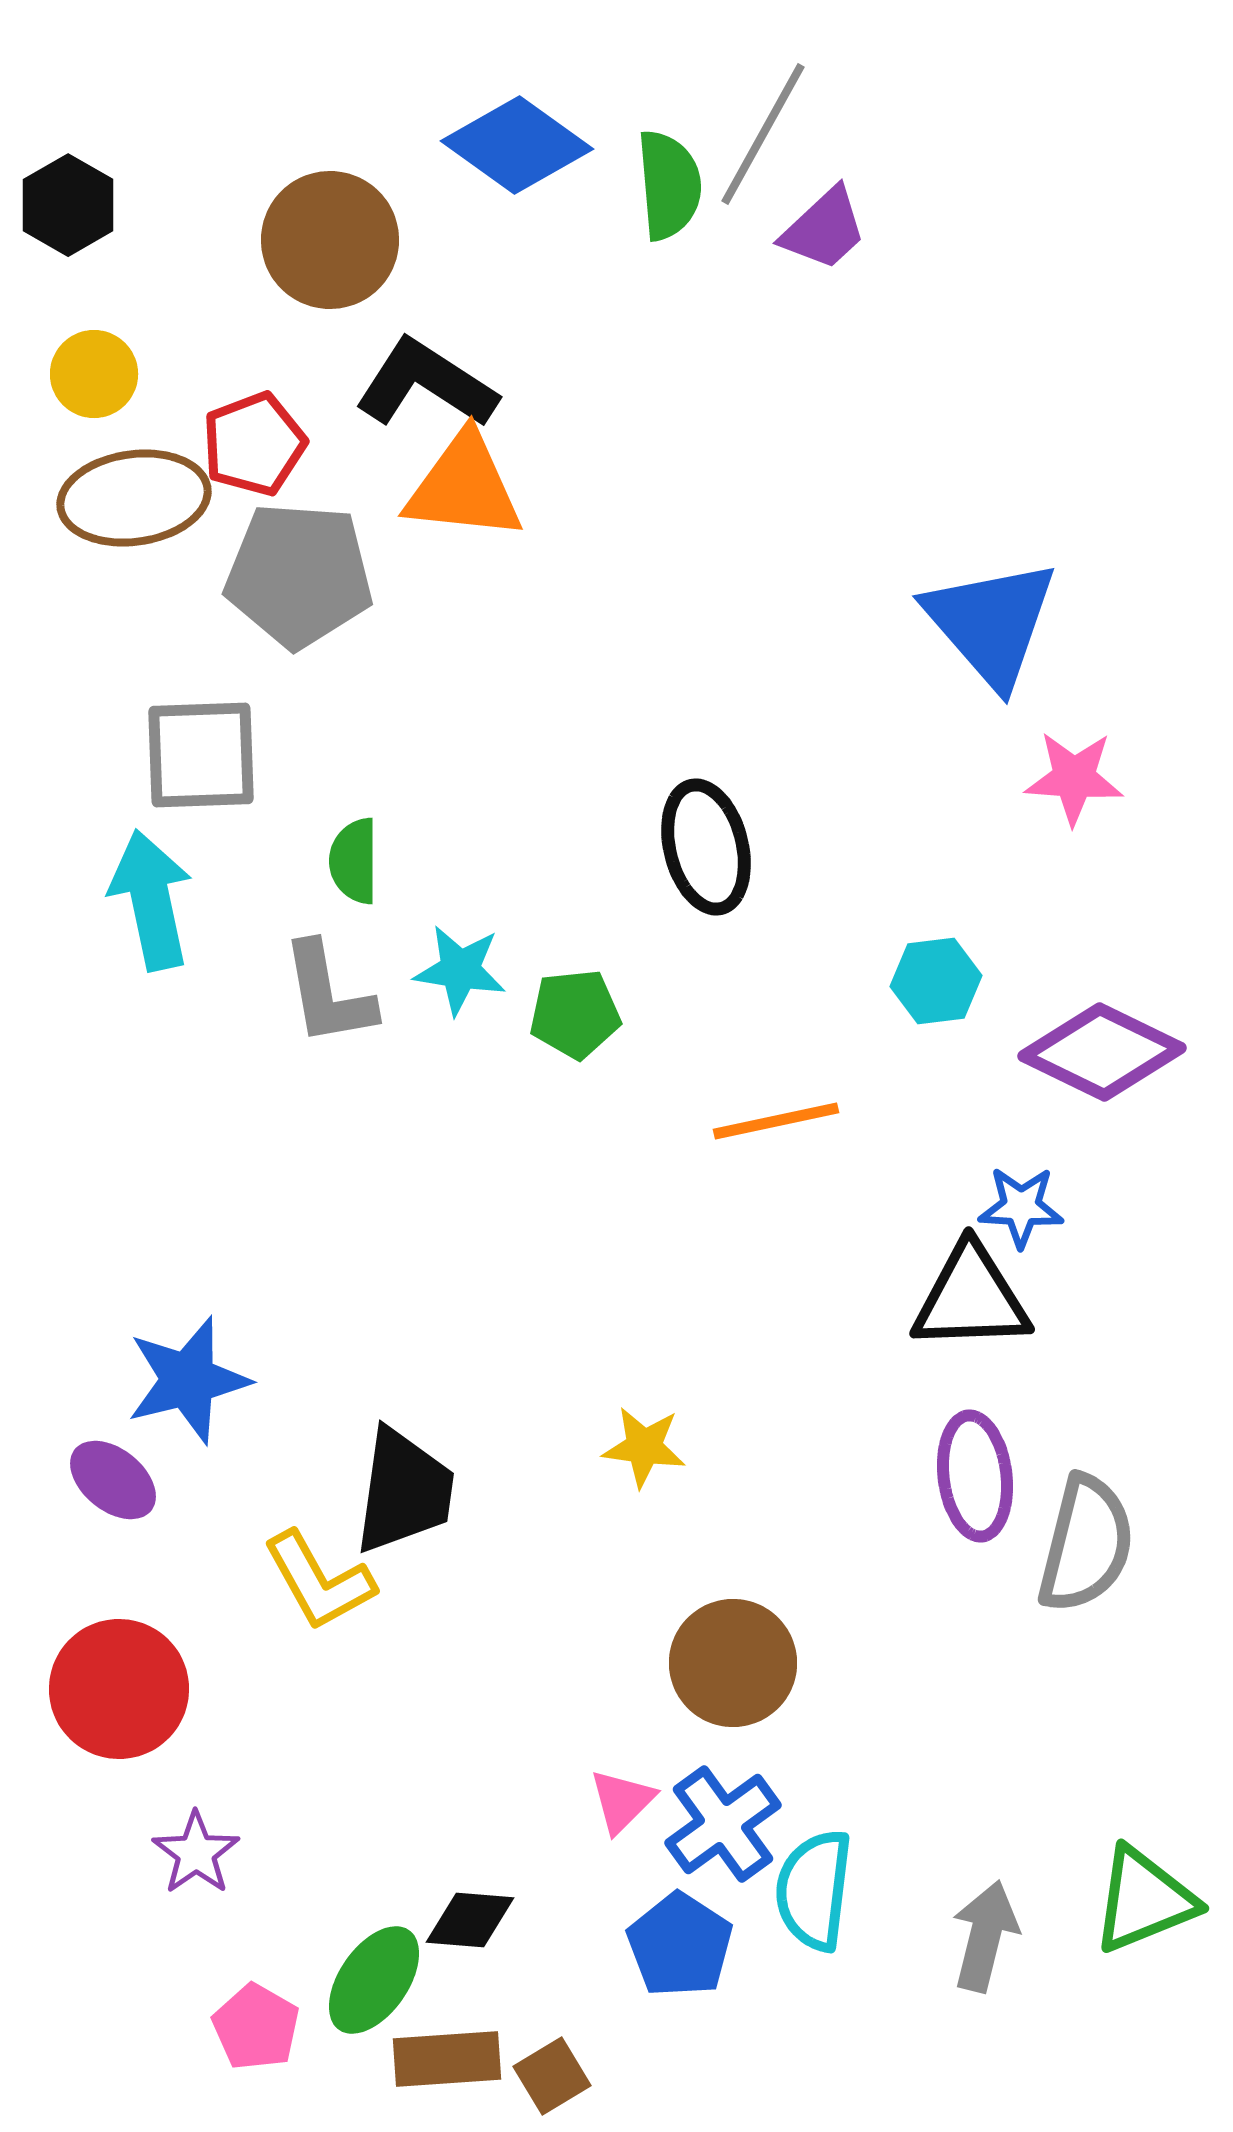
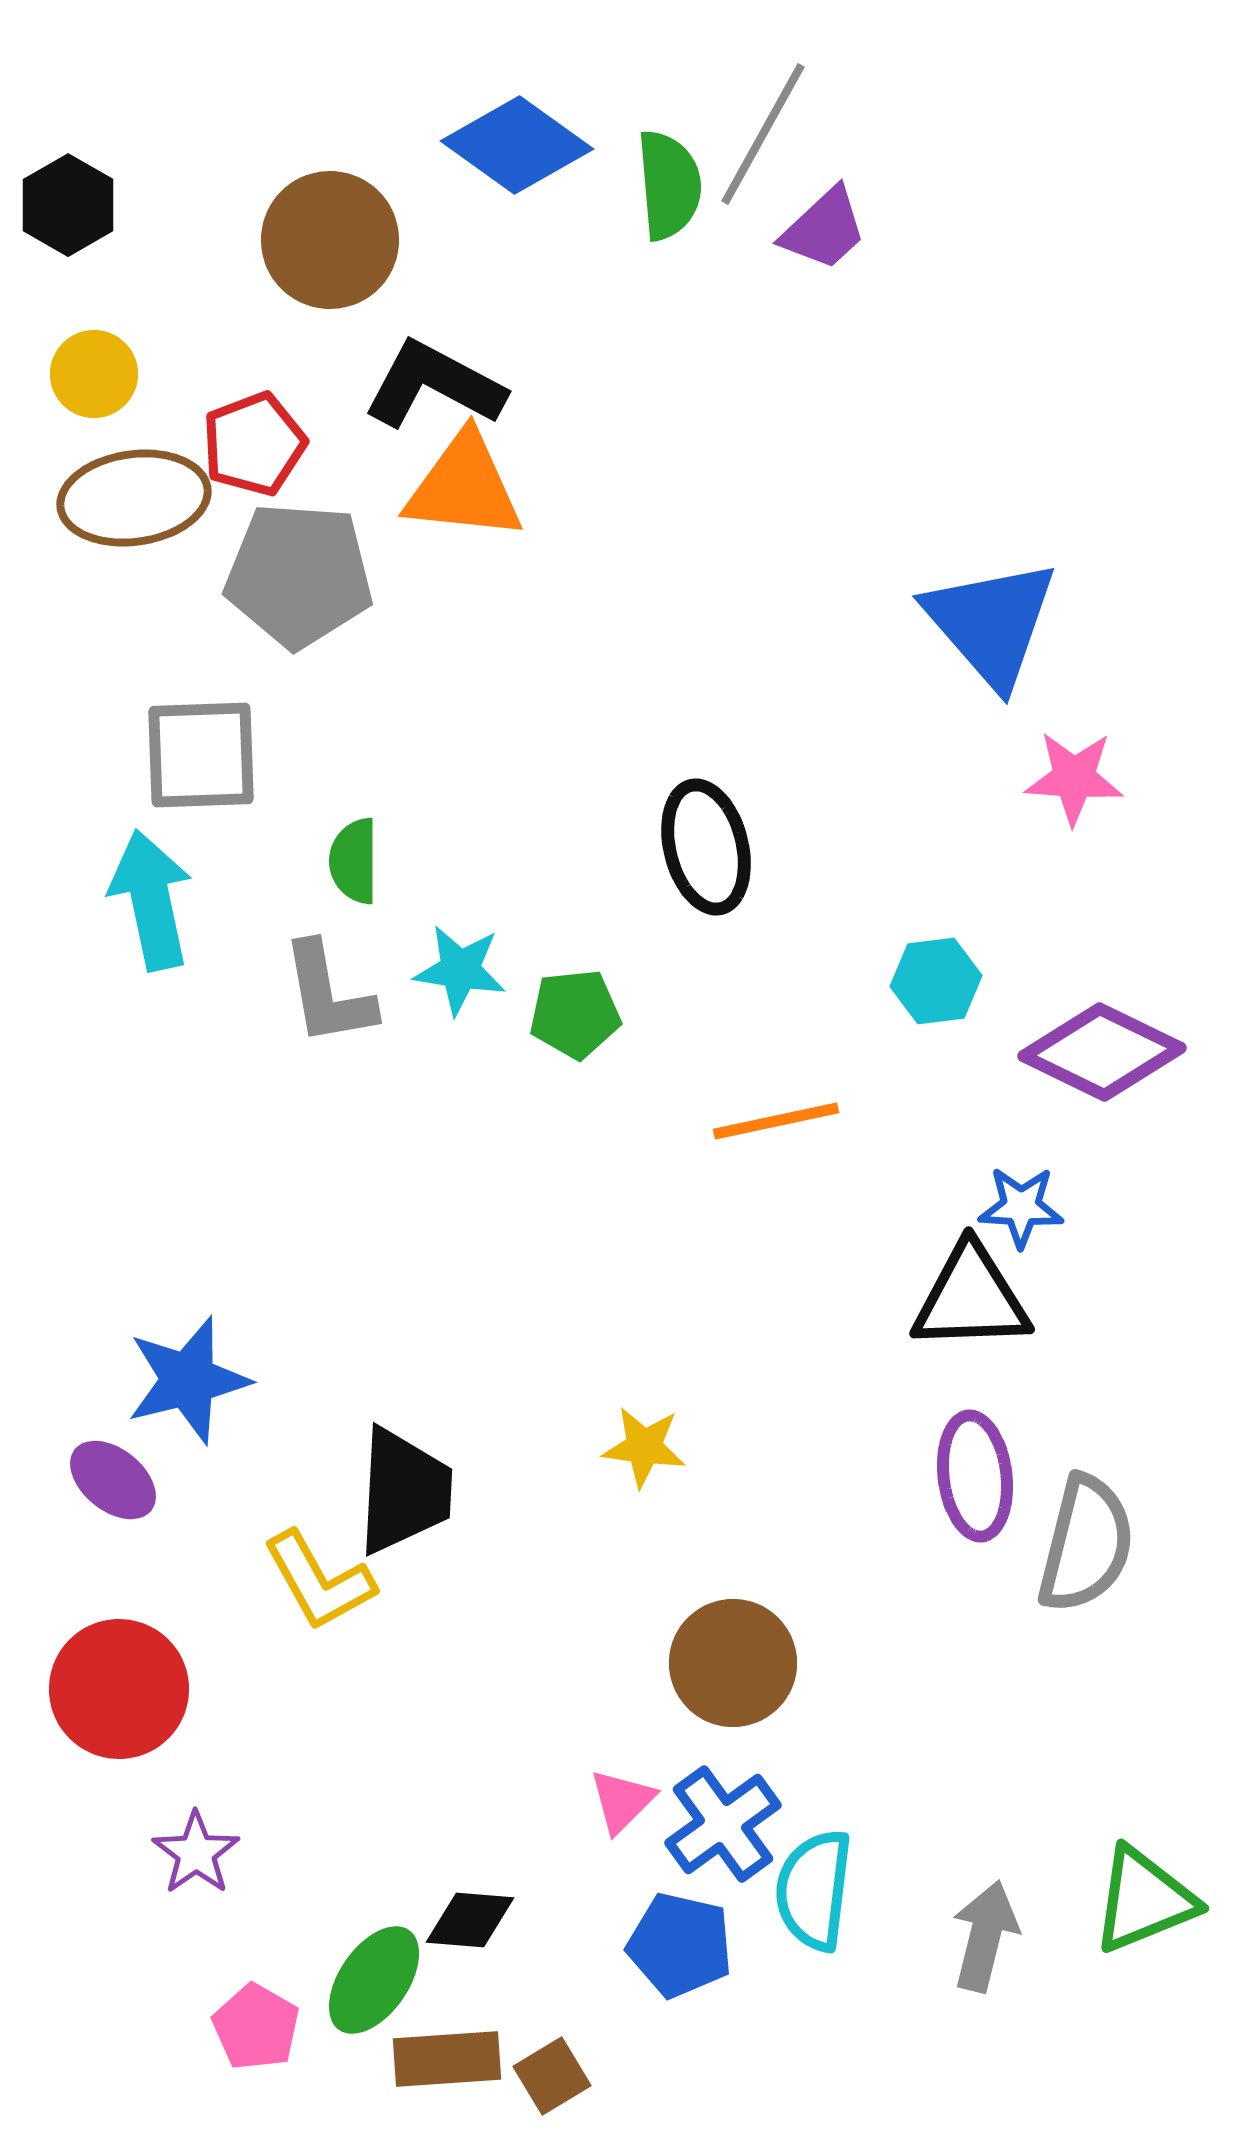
black L-shape at (426, 384): moved 8 px right, 1 px down; rotated 5 degrees counterclockwise
black trapezoid at (404, 1491): rotated 5 degrees counterclockwise
blue pentagon at (680, 1945): rotated 20 degrees counterclockwise
